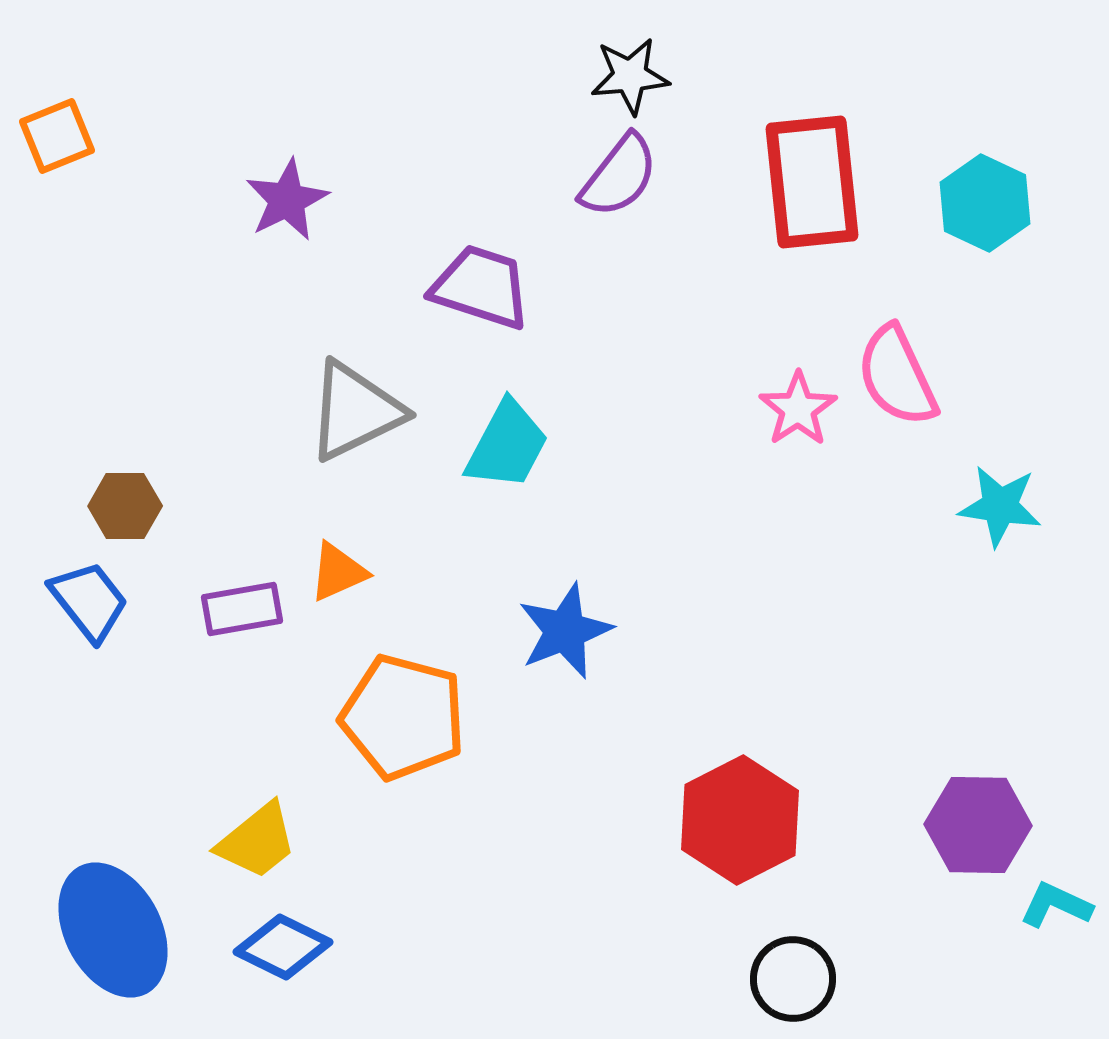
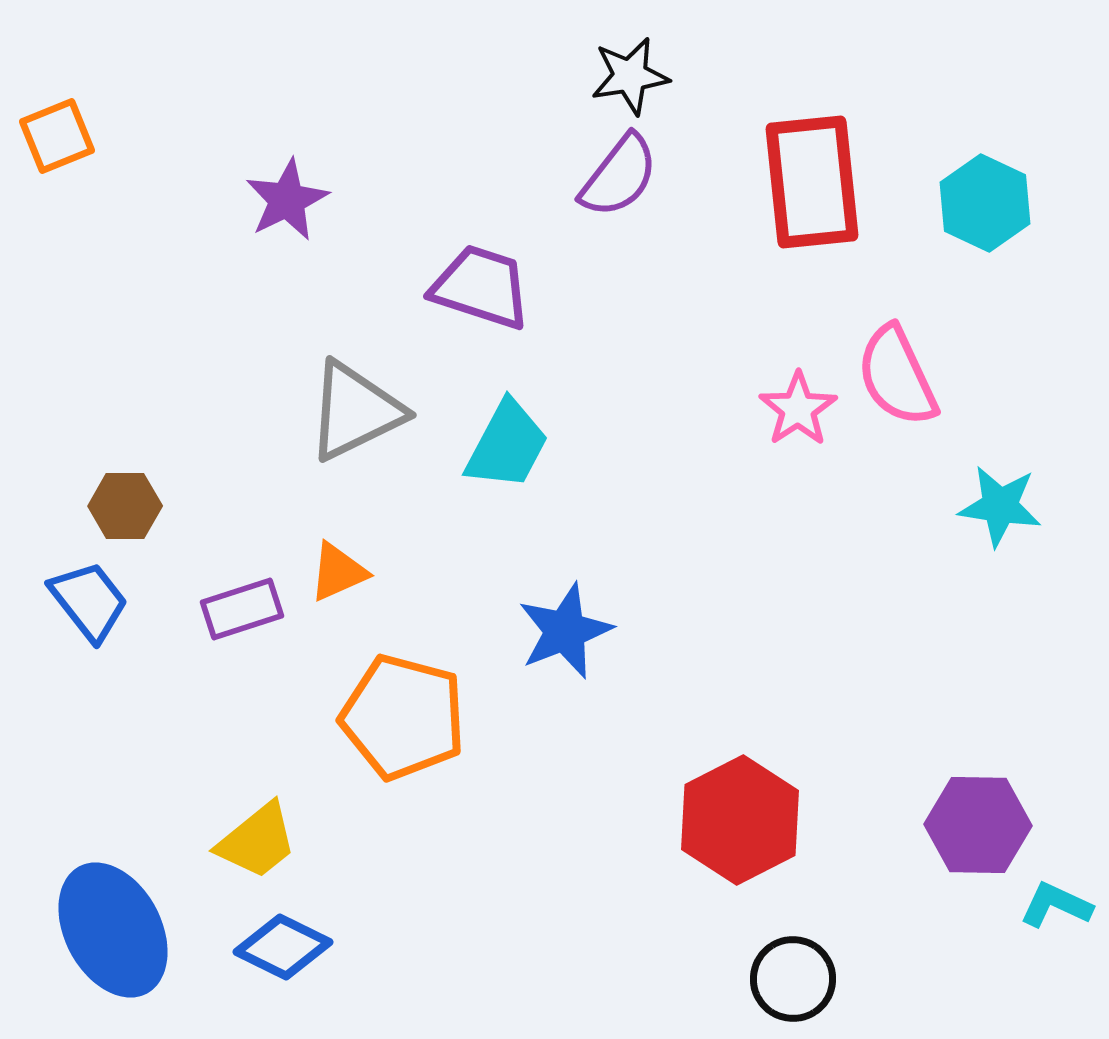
black star: rotated 4 degrees counterclockwise
purple rectangle: rotated 8 degrees counterclockwise
